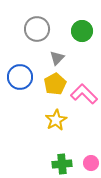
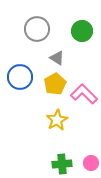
gray triangle: rotated 42 degrees counterclockwise
yellow star: moved 1 px right
